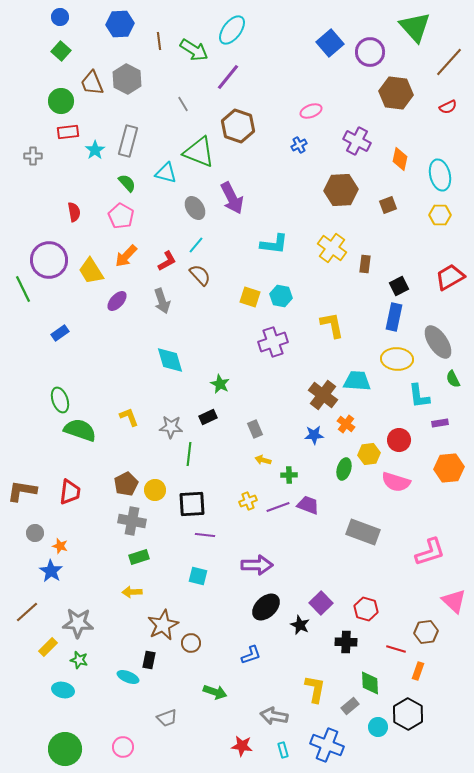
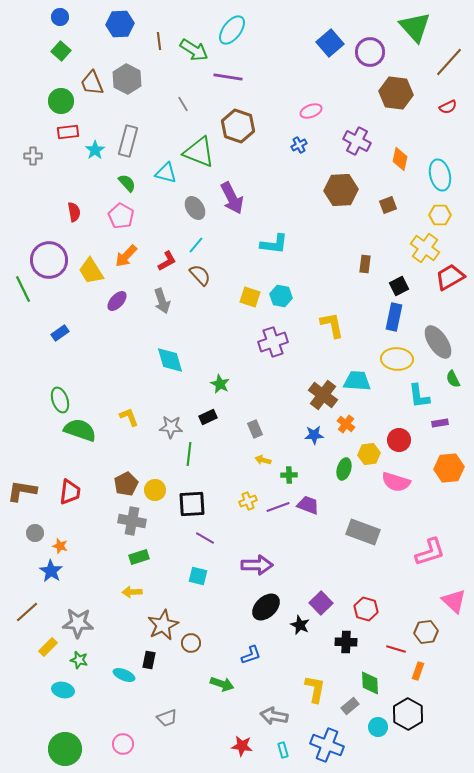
purple line at (228, 77): rotated 60 degrees clockwise
yellow cross at (332, 248): moved 93 px right
purple line at (205, 535): moved 3 px down; rotated 24 degrees clockwise
cyan ellipse at (128, 677): moved 4 px left, 2 px up
green arrow at (215, 692): moved 7 px right, 8 px up
pink circle at (123, 747): moved 3 px up
